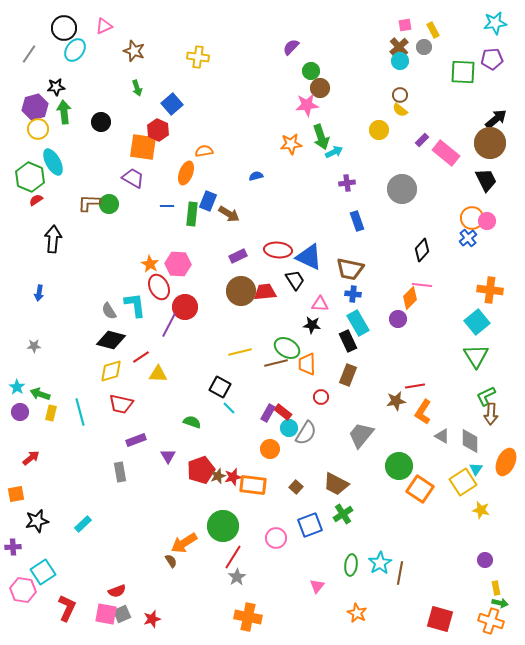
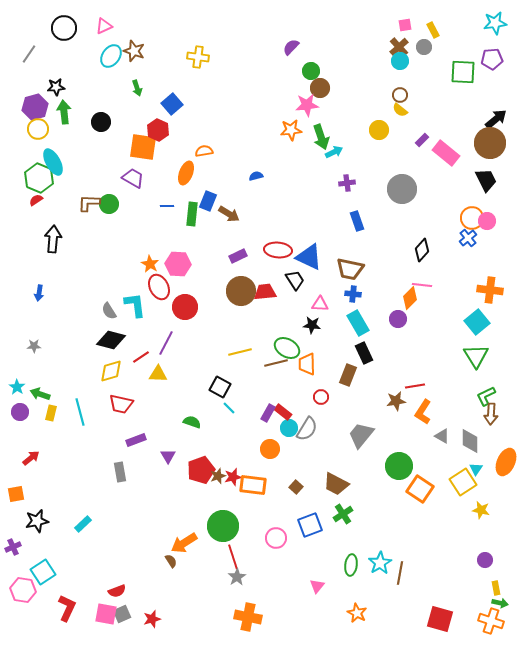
cyan ellipse at (75, 50): moved 36 px right, 6 px down
orange star at (291, 144): moved 14 px up
green hexagon at (30, 177): moved 9 px right, 1 px down
purple line at (169, 325): moved 3 px left, 18 px down
black rectangle at (348, 341): moved 16 px right, 12 px down
gray semicircle at (306, 433): moved 1 px right, 4 px up
purple cross at (13, 547): rotated 21 degrees counterclockwise
red line at (233, 557): rotated 50 degrees counterclockwise
